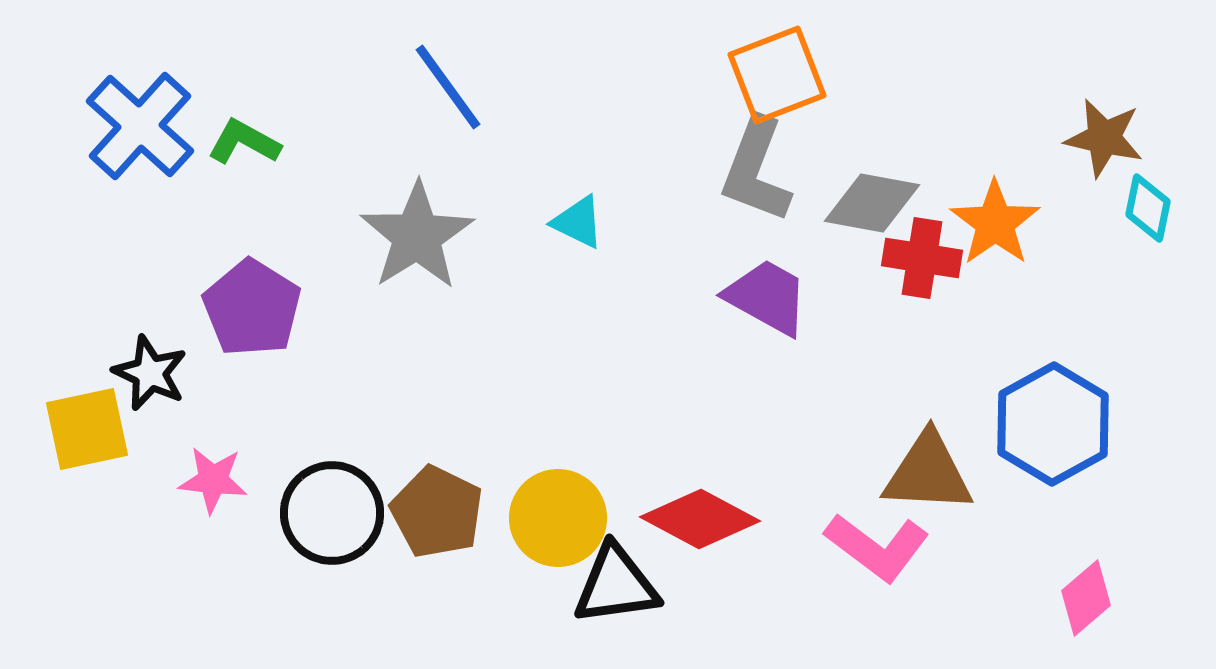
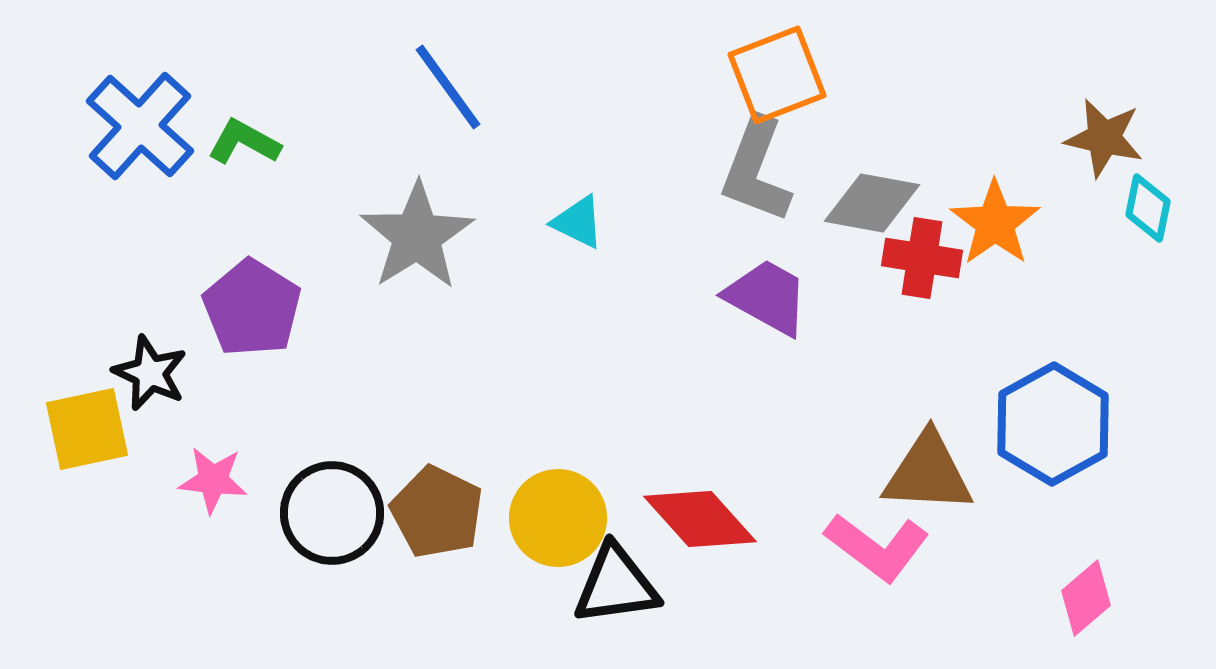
red diamond: rotated 20 degrees clockwise
